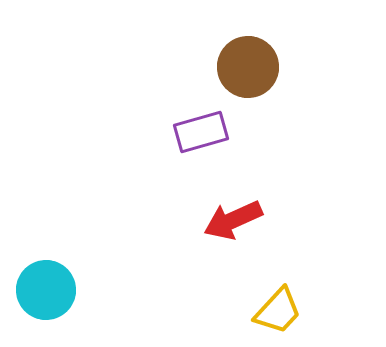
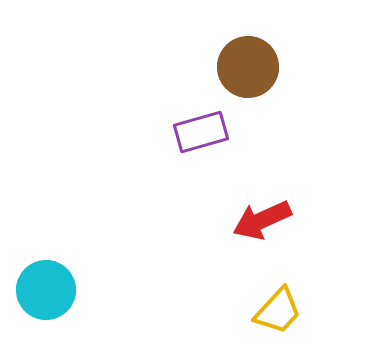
red arrow: moved 29 px right
